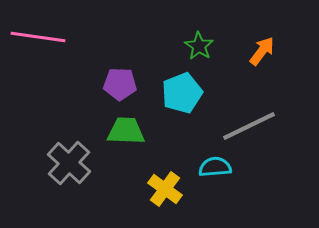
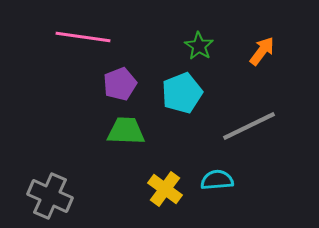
pink line: moved 45 px right
purple pentagon: rotated 24 degrees counterclockwise
gray cross: moved 19 px left, 33 px down; rotated 18 degrees counterclockwise
cyan semicircle: moved 2 px right, 13 px down
